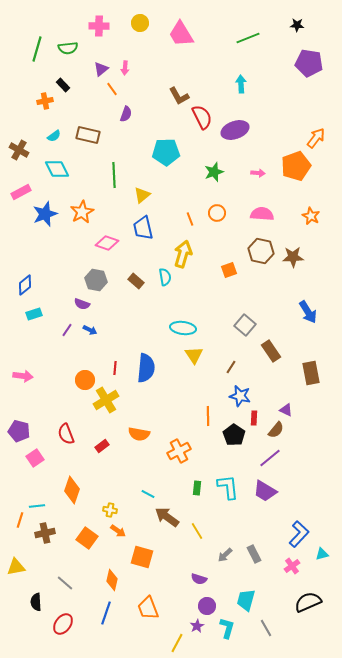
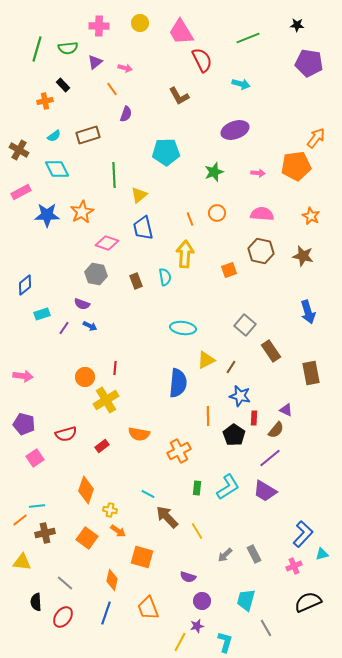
pink trapezoid at (181, 34): moved 2 px up
pink arrow at (125, 68): rotated 80 degrees counterclockwise
purple triangle at (101, 69): moved 6 px left, 7 px up
cyan arrow at (241, 84): rotated 108 degrees clockwise
red semicircle at (202, 117): moved 57 px up
brown rectangle at (88, 135): rotated 30 degrees counterclockwise
orange pentagon at (296, 166): rotated 12 degrees clockwise
yellow triangle at (142, 195): moved 3 px left
blue star at (45, 214): moved 2 px right, 1 px down; rotated 20 degrees clockwise
yellow arrow at (183, 254): moved 2 px right; rotated 12 degrees counterclockwise
brown star at (293, 257): moved 10 px right, 1 px up; rotated 15 degrees clockwise
gray hexagon at (96, 280): moved 6 px up
brown rectangle at (136, 281): rotated 28 degrees clockwise
blue arrow at (308, 312): rotated 15 degrees clockwise
cyan rectangle at (34, 314): moved 8 px right
purple line at (67, 330): moved 3 px left, 2 px up
blue arrow at (90, 330): moved 4 px up
yellow triangle at (194, 355): moved 12 px right, 5 px down; rotated 36 degrees clockwise
blue semicircle at (146, 368): moved 32 px right, 15 px down
orange circle at (85, 380): moved 3 px up
purple pentagon at (19, 431): moved 5 px right, 7 px up
red semicircle at (66, 434): rotated 85 degrees counterclockwise
cyan L-shape at (228, 487): rotated 64 degrees clockwise
orange diamond at (72, 490): moved 14 px right
brown arrow at (167, 517): rotated 10 degrees clockwise
orange line at (20, 520): rotated 35 degrees clockwise
blue L-shape at (299, 534): moved 4 px right
pink cross at (292, 566): moved 2 px right; rotated 14 degrees clockwise
yellow triangle at (16, 567): moved 6 px right, 5 px up; rotated 18 degrees clockwise
purple semicircle at (199, 579): moved 11 px left, 2 px up
purple circle at (207, 606): moved 5 px left, 5 px up
red ellipse at (63, 624): moved 7 px up
purple star at (197, 626): rotated 16 degrees clockwise
cyan L-shape at (227, 628): moved 2 px left, 14 px down
yellow line at (177, 643): moved 3 px right, 1 px up
